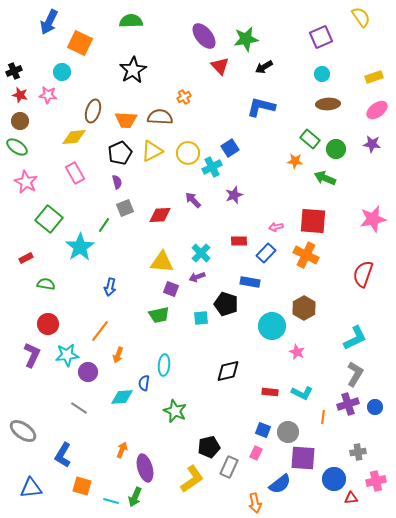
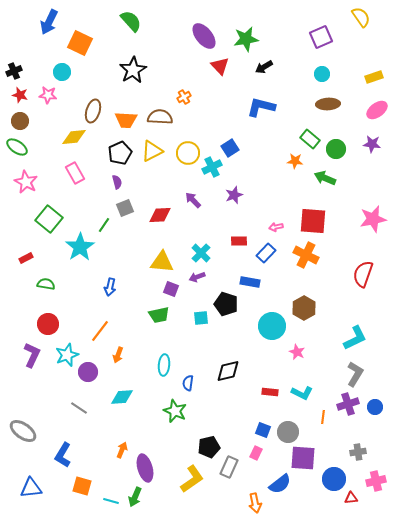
green semicircle at (131, 21): rotated 50 degrees clockwise
cyan star at (67, 355): rotated 15 degrees counterclockwise
blue semicircle at (144, 383): moved 44 px right
